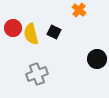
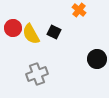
yellow semicircle: rotated 15 degrees counterclockwise
